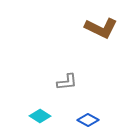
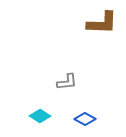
brown L-shape: moved 1 px right, 5 px up; rotated 24 degrees counterclockwise
blue diamond: moved 3 px left, 1 px up
